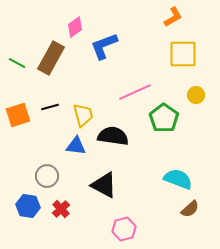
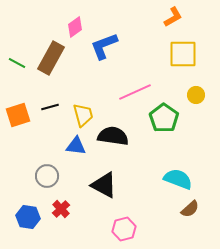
blue hexagon: moved 11 px down
